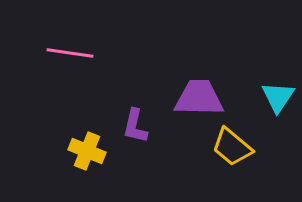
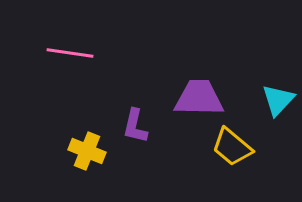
cyan triangle: moved 3 px down; rotated 9 degrees clockwise
